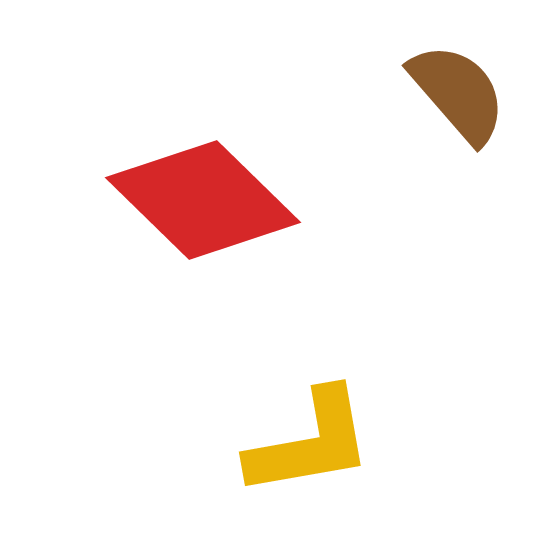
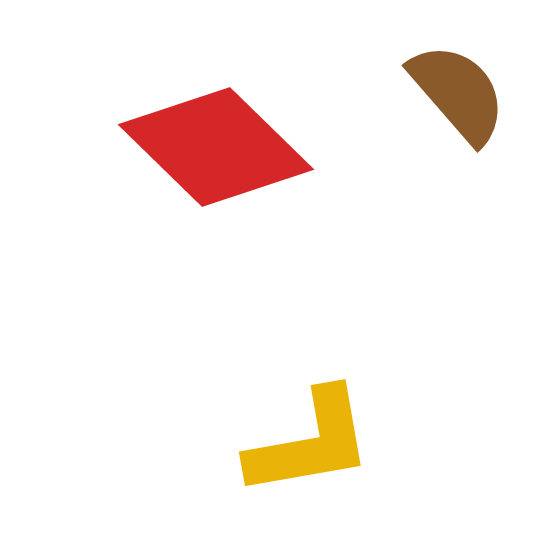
red diamond: moved 13 px right, 53 px up
